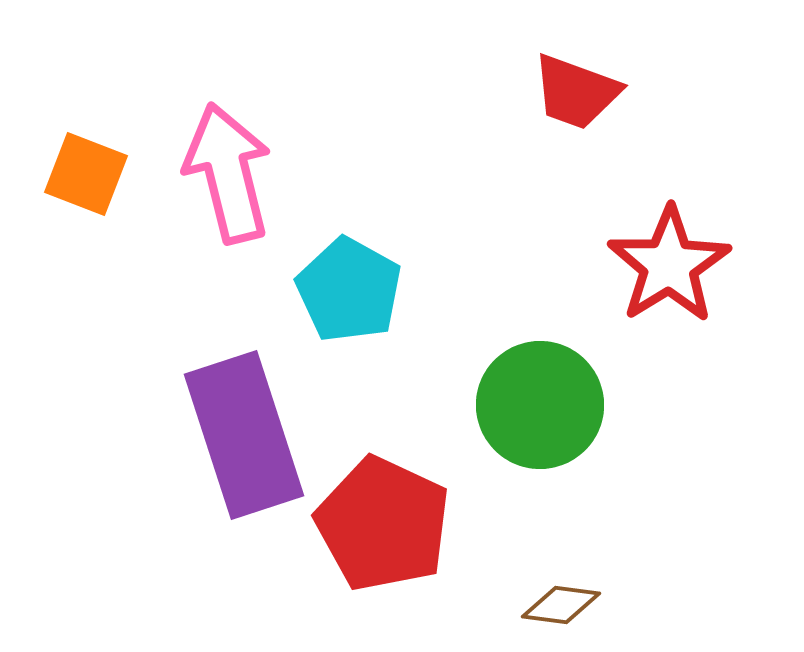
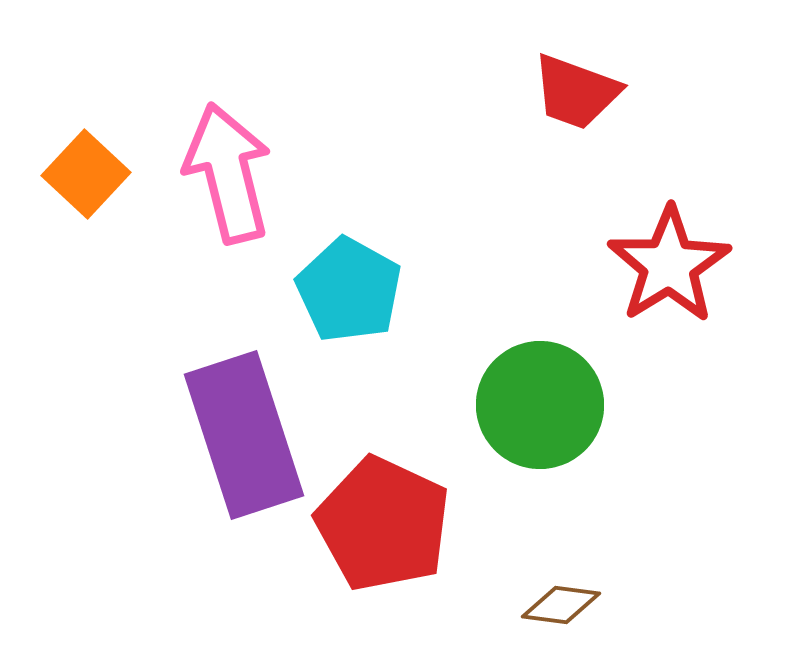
orange square: rotated 22 degrees clockwise
